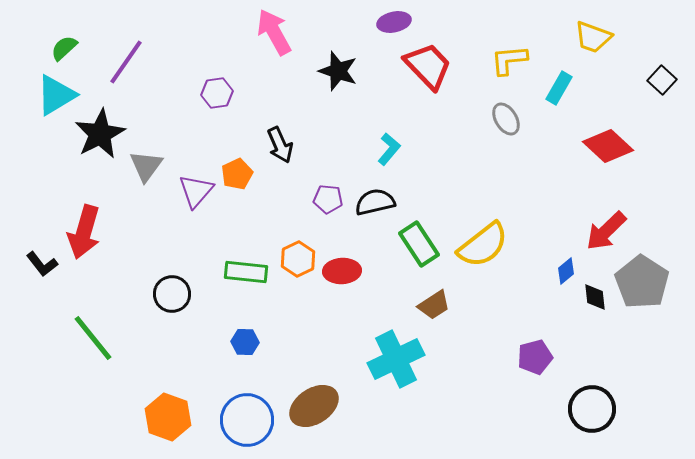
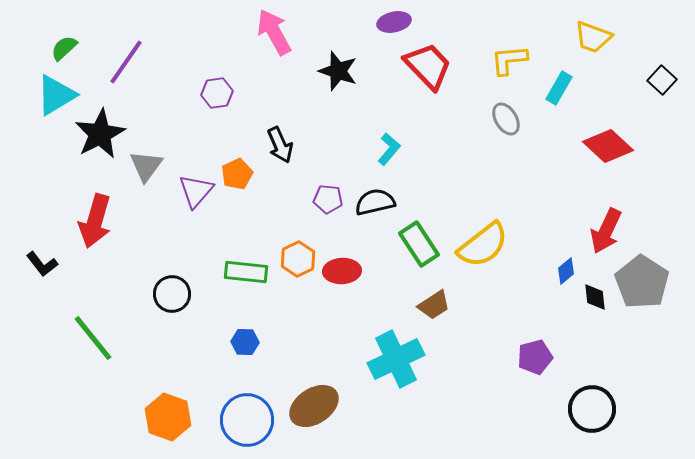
red arrow at (606, 231): rotated 21 degrees counterclockwise
red arrow at (84, 232): moved 11 px right, 11 px up
